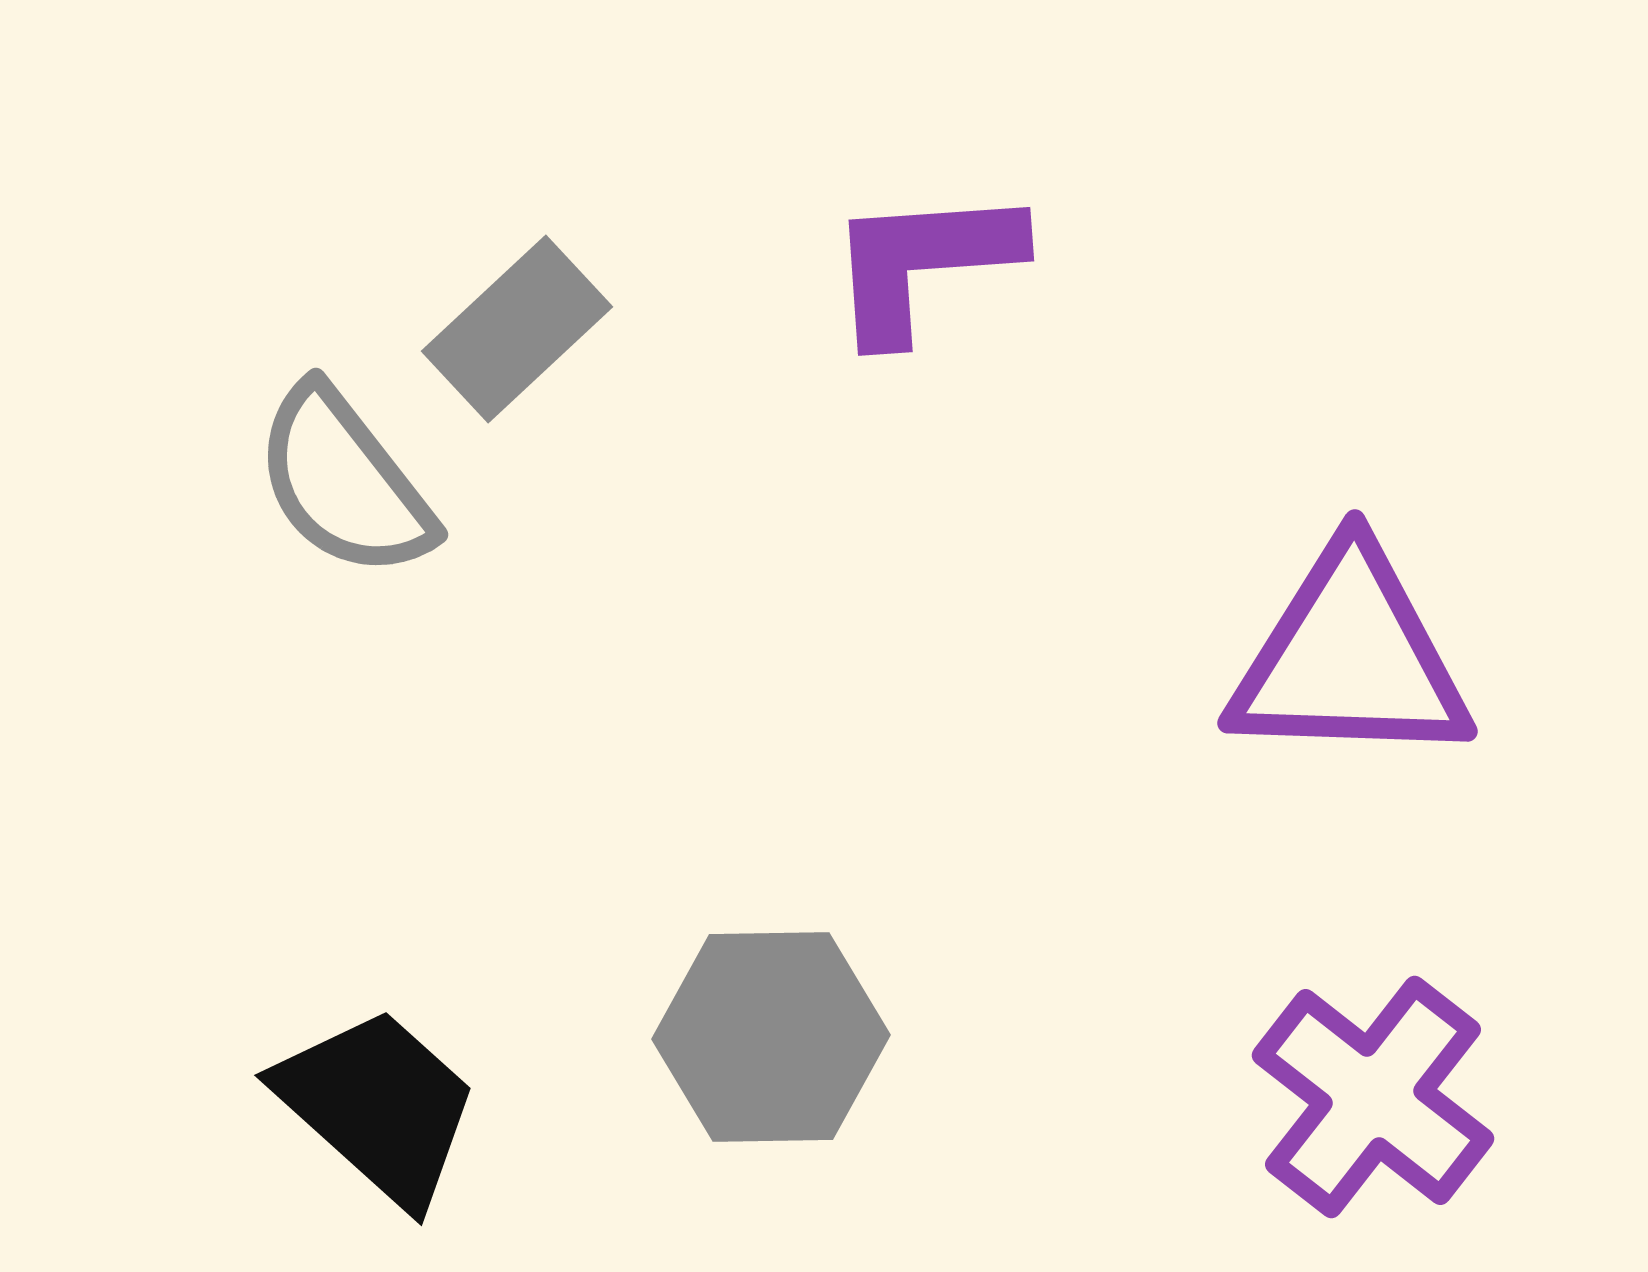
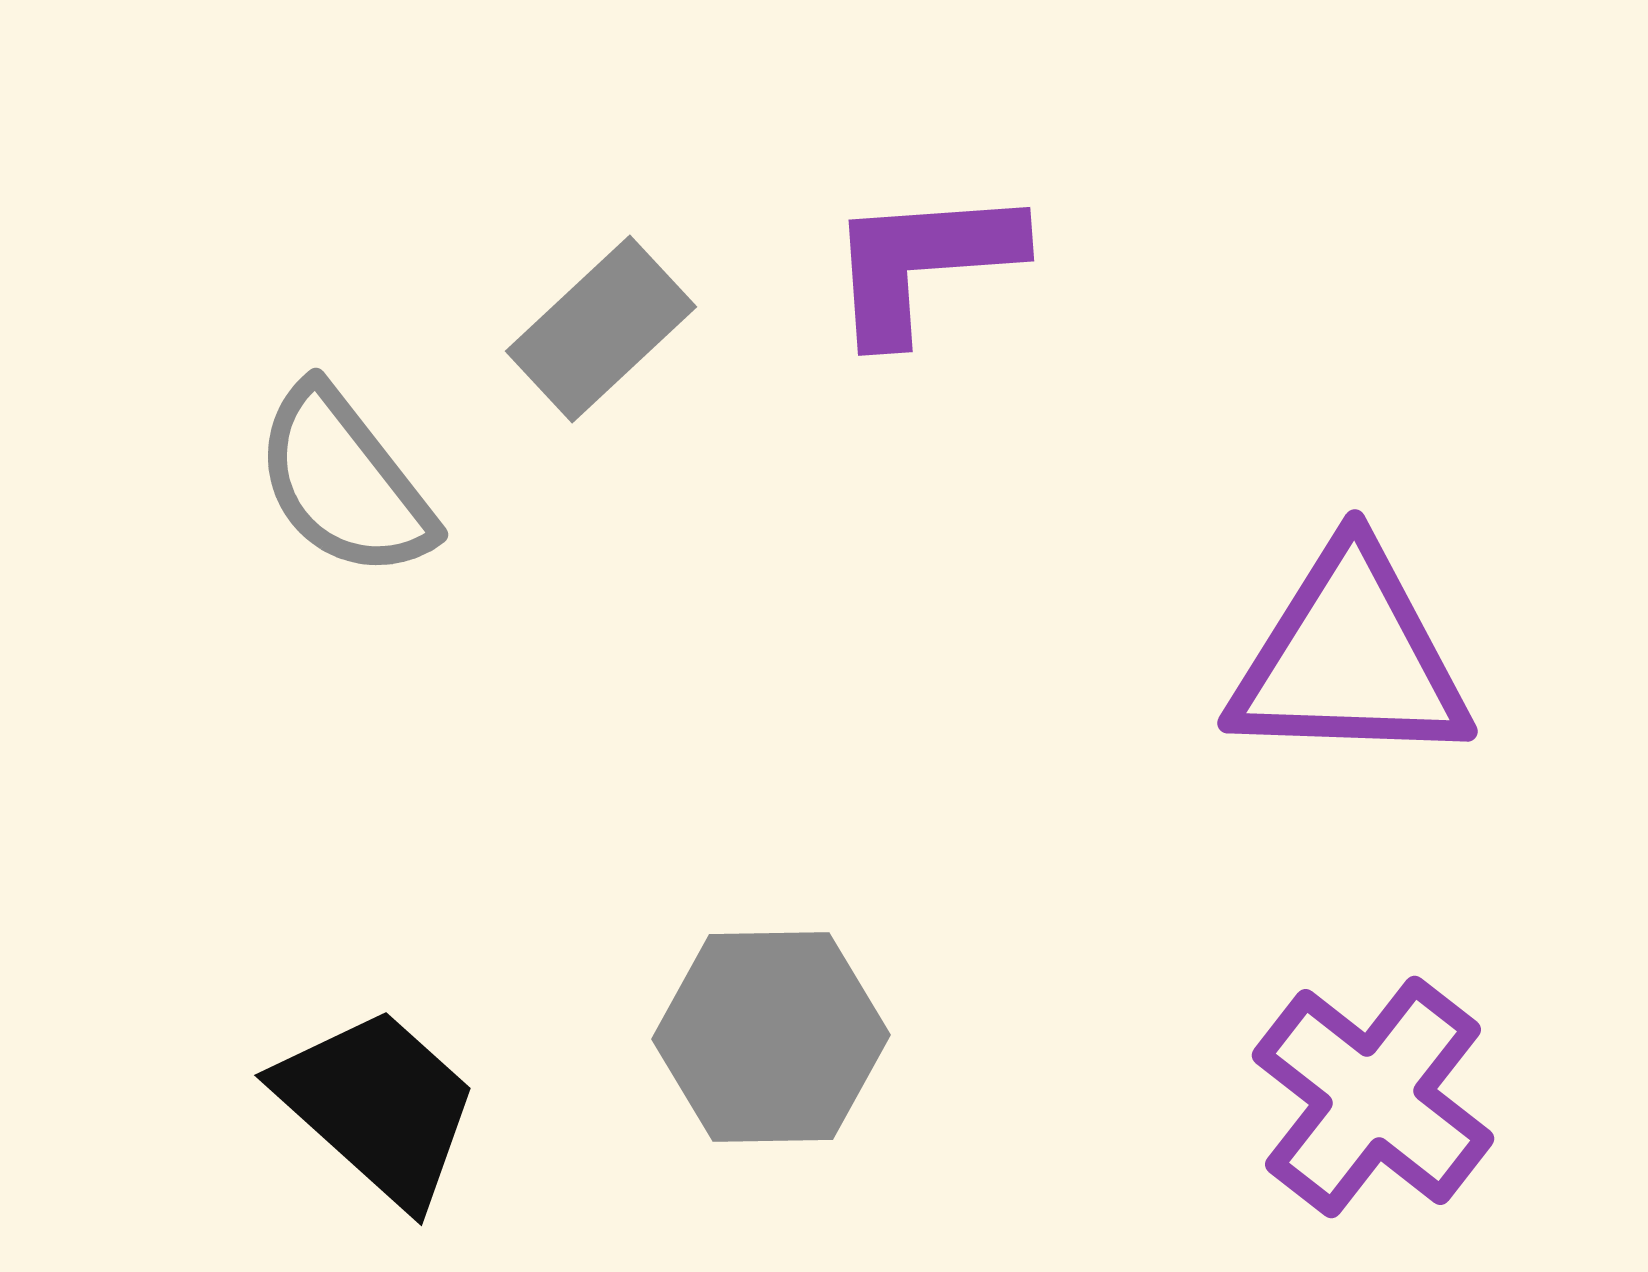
gray rectangle: moved 84 px right
